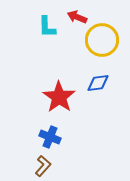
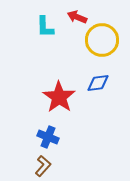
cyan L-shape: moved 2 px left
blue cross: moved 2 px left
